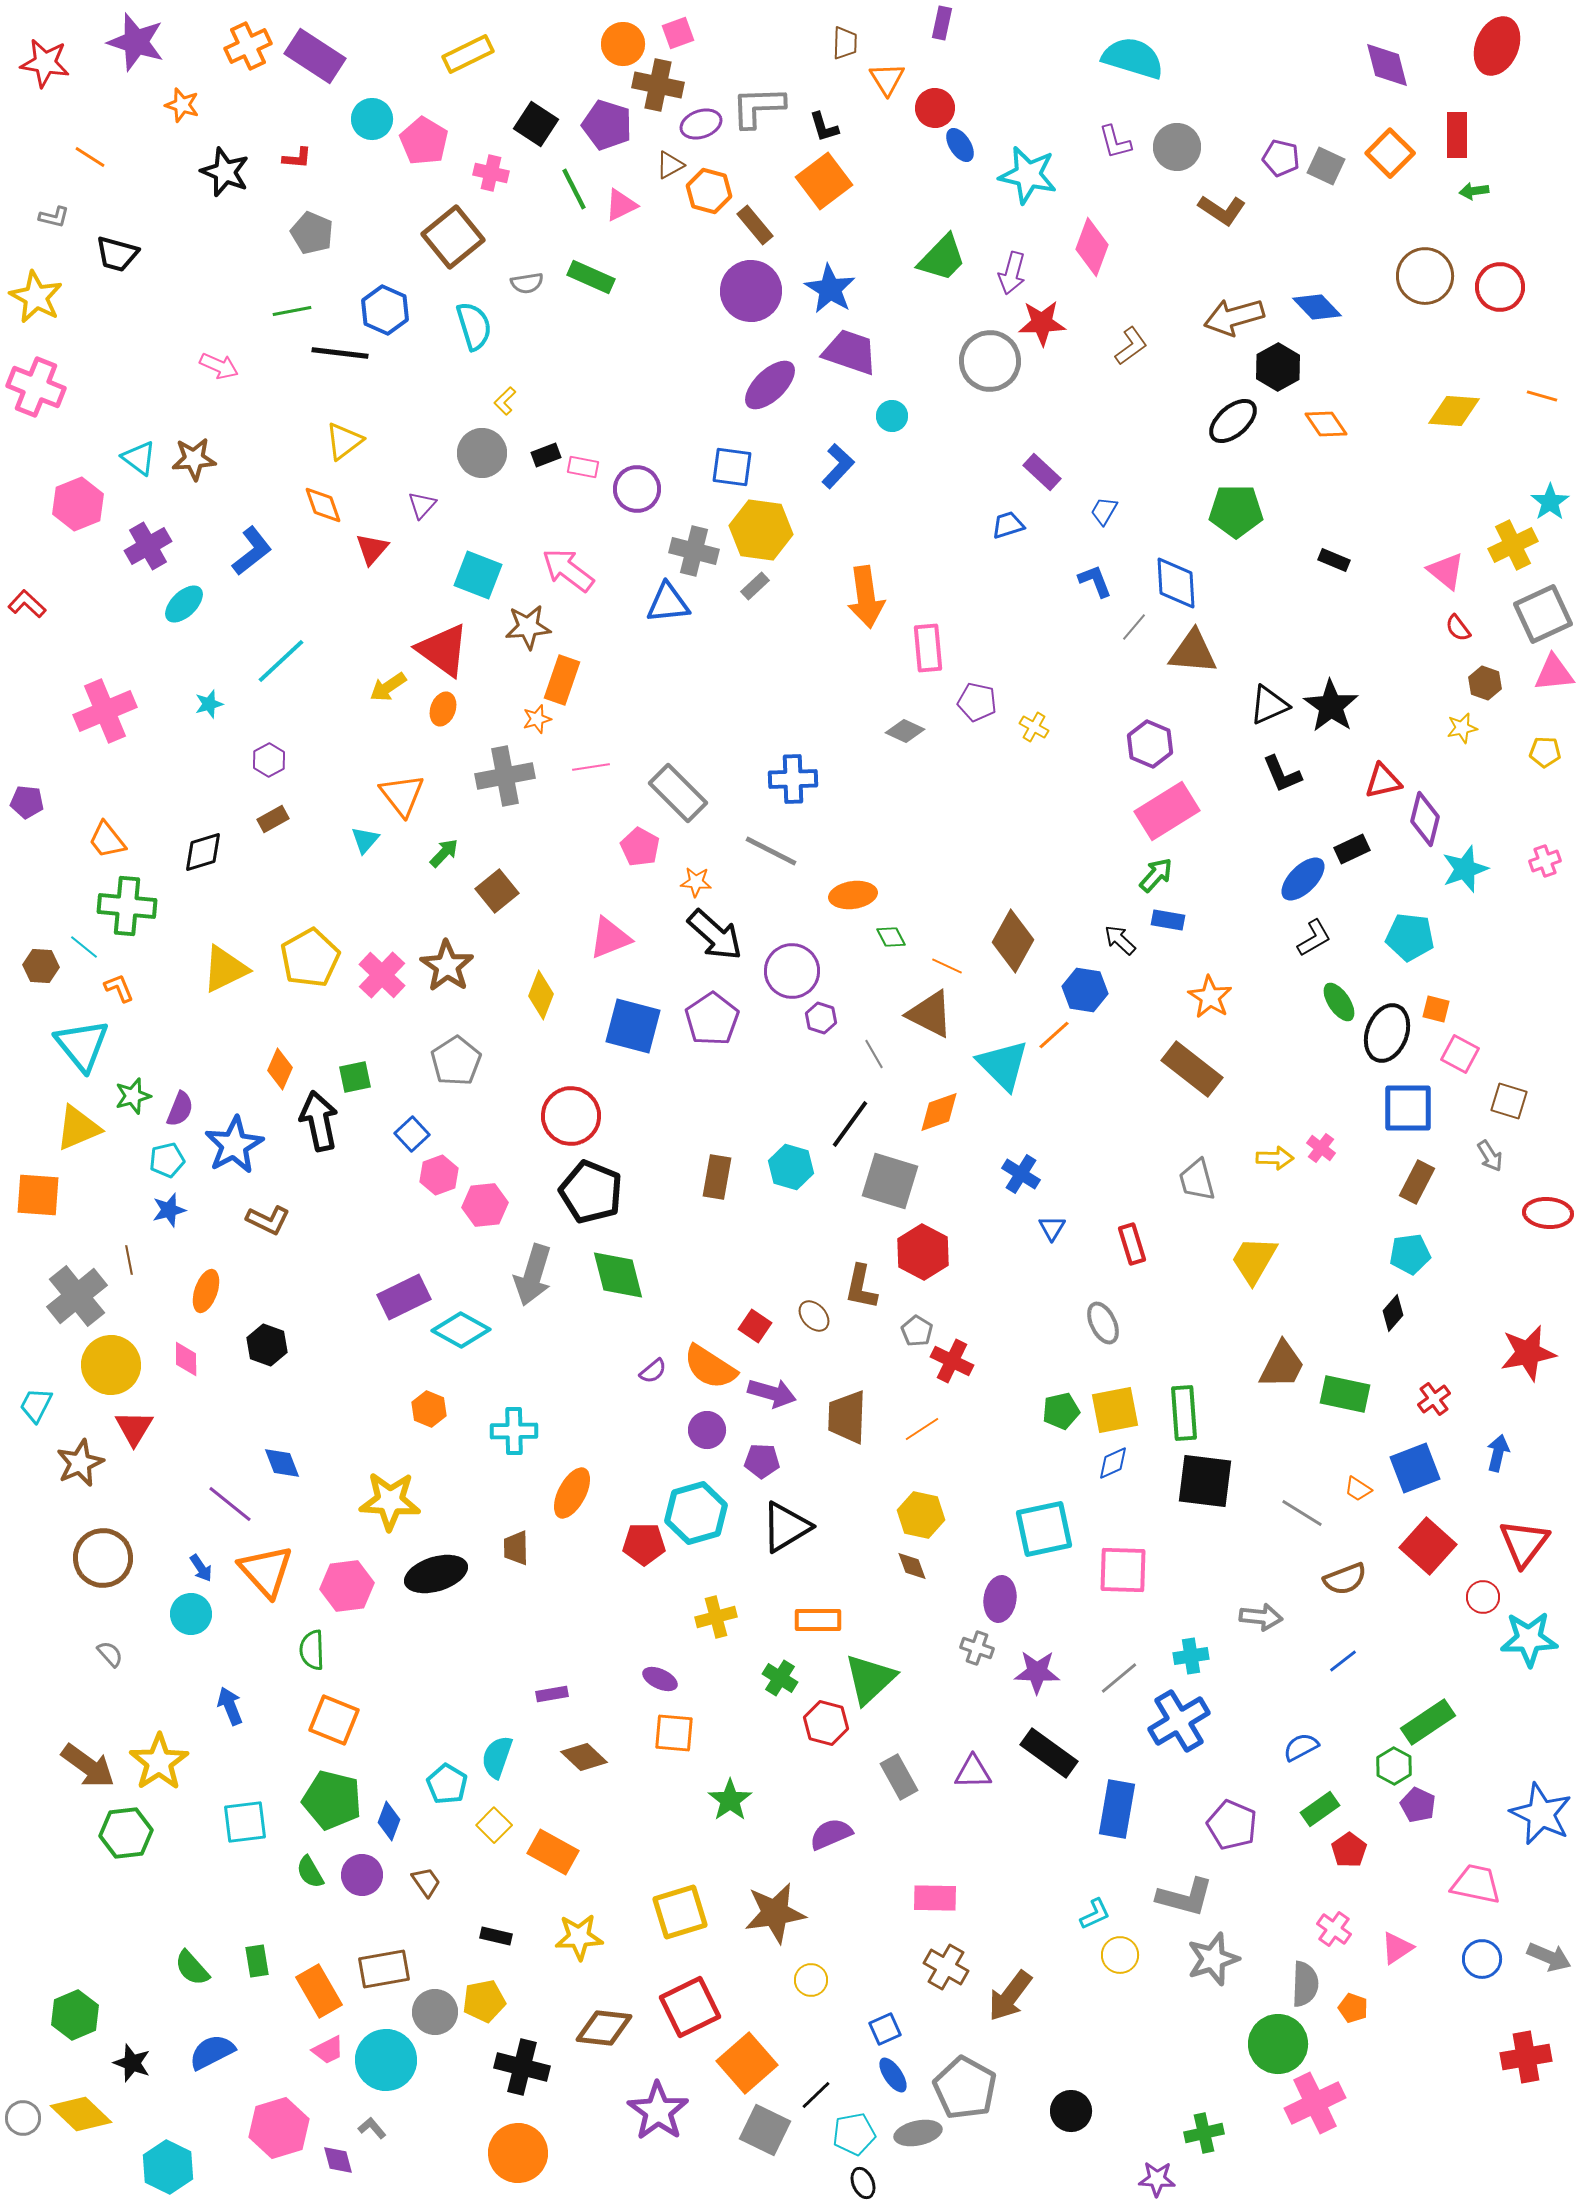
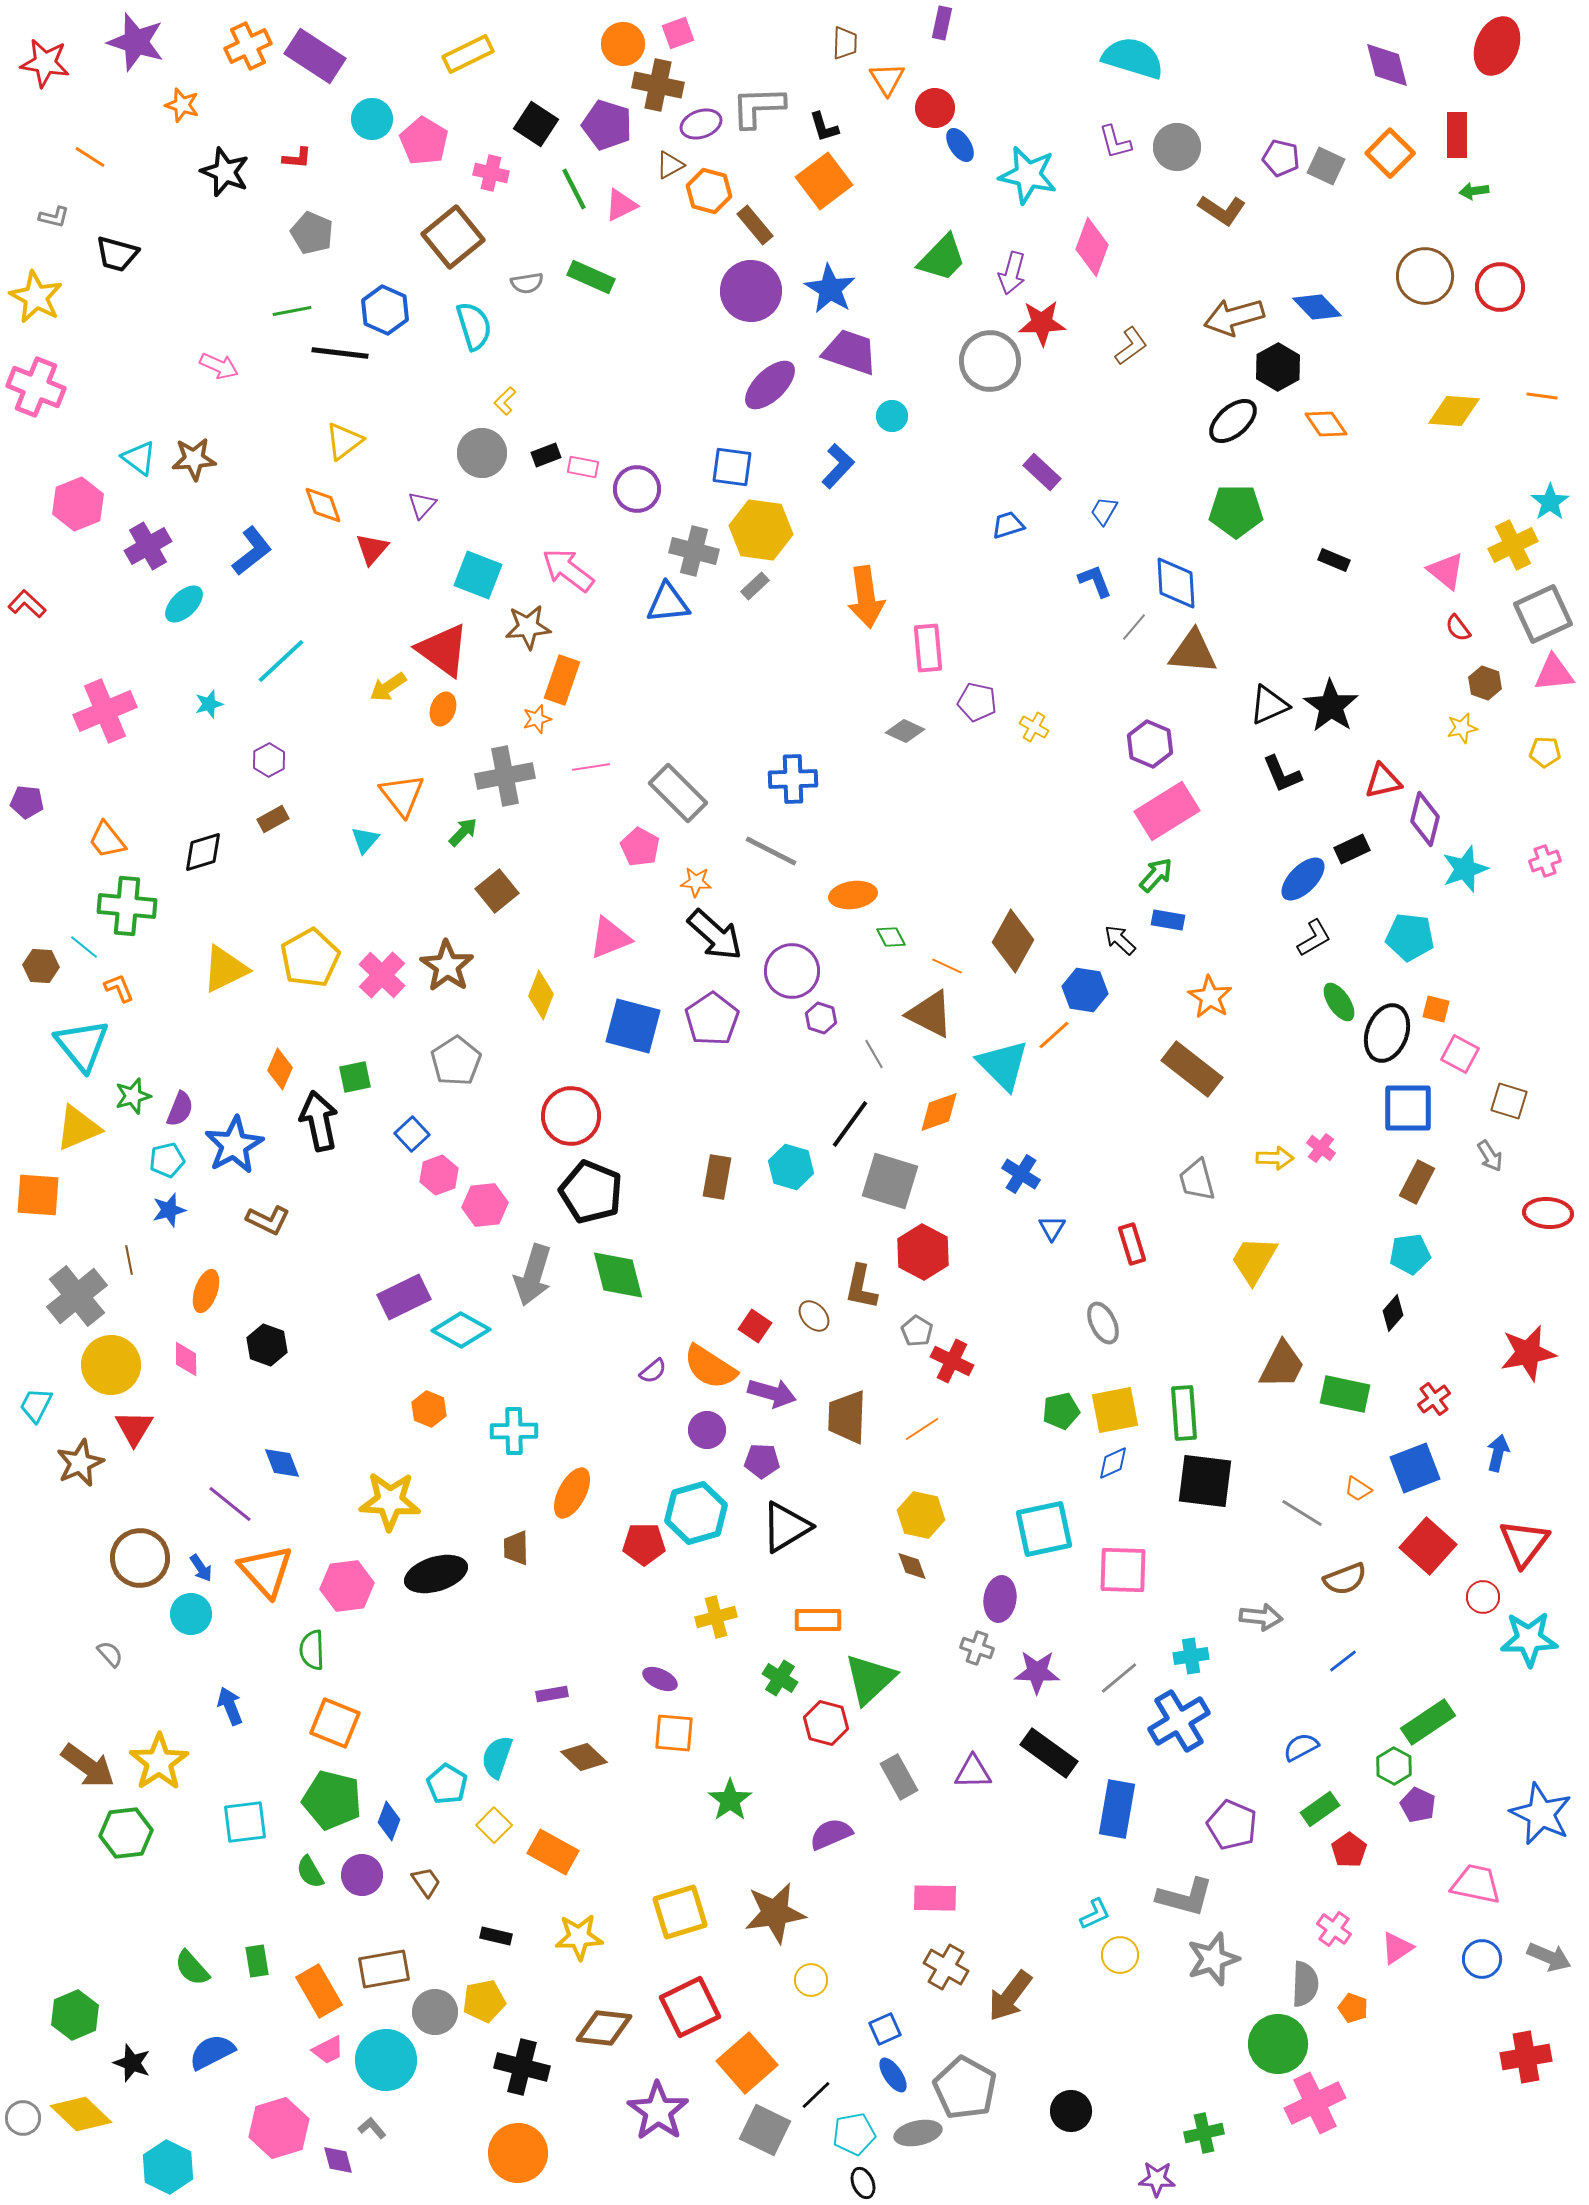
orange line at (1542, 396): rotated 8 degrees counterclockwise
green arrow at (444, 853): moved 19 px right, 21 px up
brown circle at (103, 1558): moved 37 px right
orange square at (334, 1720): moved 1 px right, 3 px down
